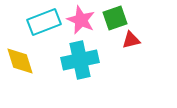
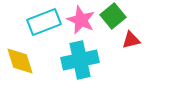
green square: moved 2 px left, 2 px up; rotated 20 degrees counterclockwise
